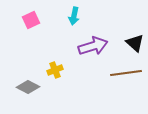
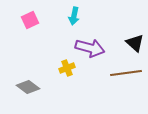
pink square: moved 1 px left
purple arrow: moved 3 px left, 2 px down; rotated 32 degrees clockwise
yellow cross: moved 12 px right, 2 px up
gray diamond: rotated 10 degrees clockwise
